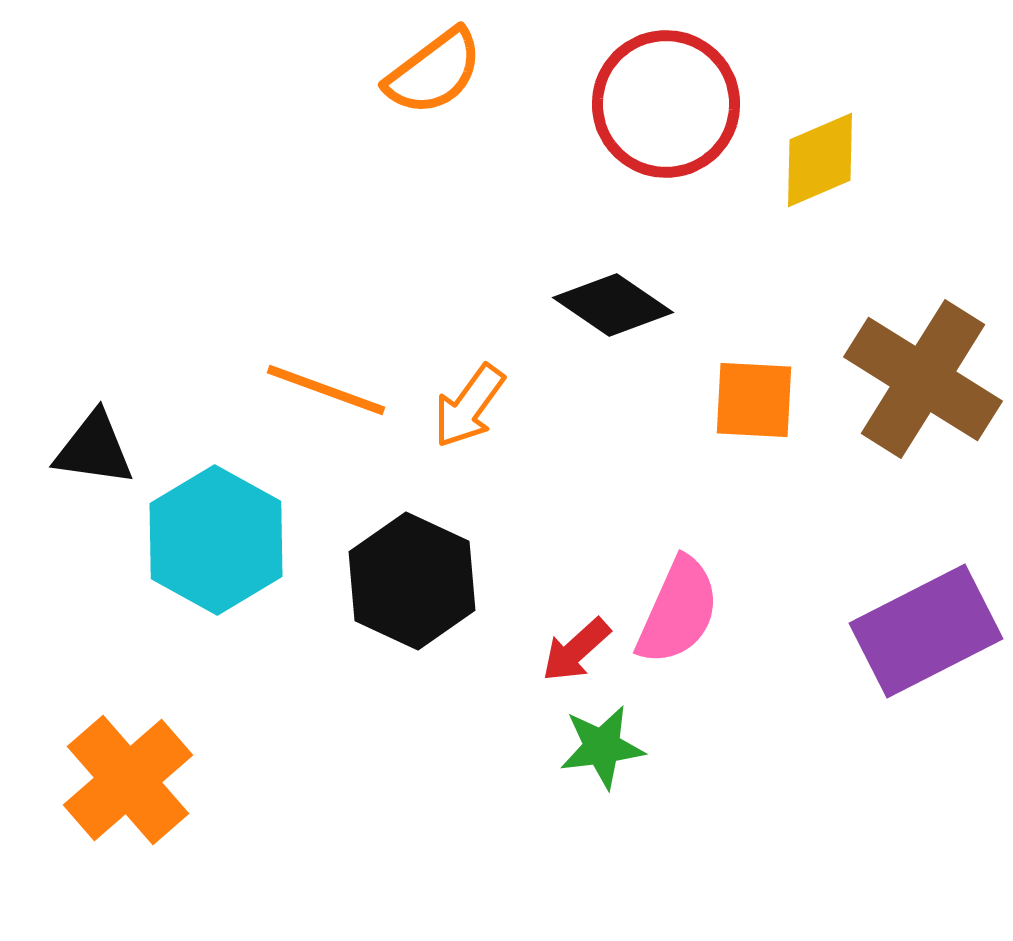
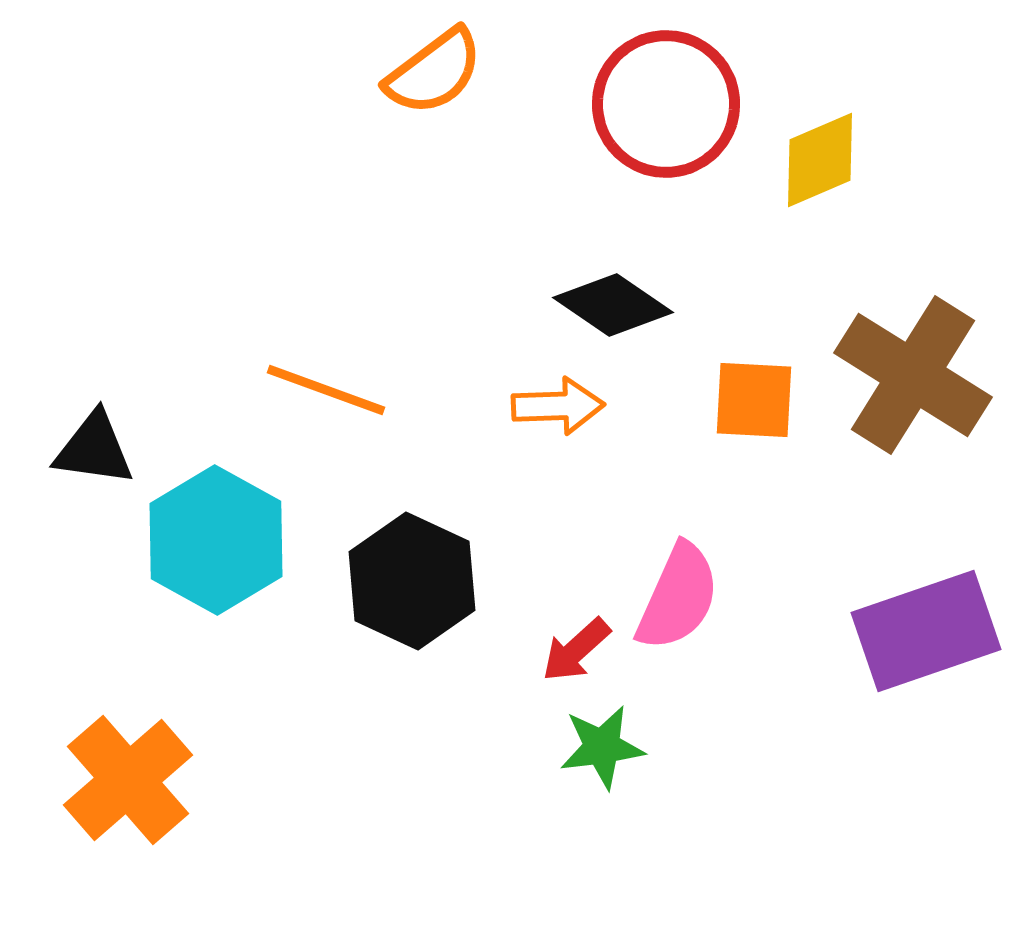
brown cross: moved 10 px left, 4 px up
orange arrow: moved 89 px right; rotated 128 degrees counterclockwise
pink semicircle: moved 14 px up
purple rectangle: rotated 8 degrees clockwise
